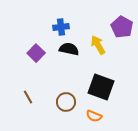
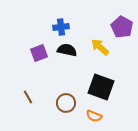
yellow arrow: moved 2 px right, 2 px down; rotated 18 degrees counterclockwise
black semicircle: moved 2 px left, 1 px down
purple square: moved 3 px right; rotated 24 degrees clockwise
brown circle: moved 1 px down
